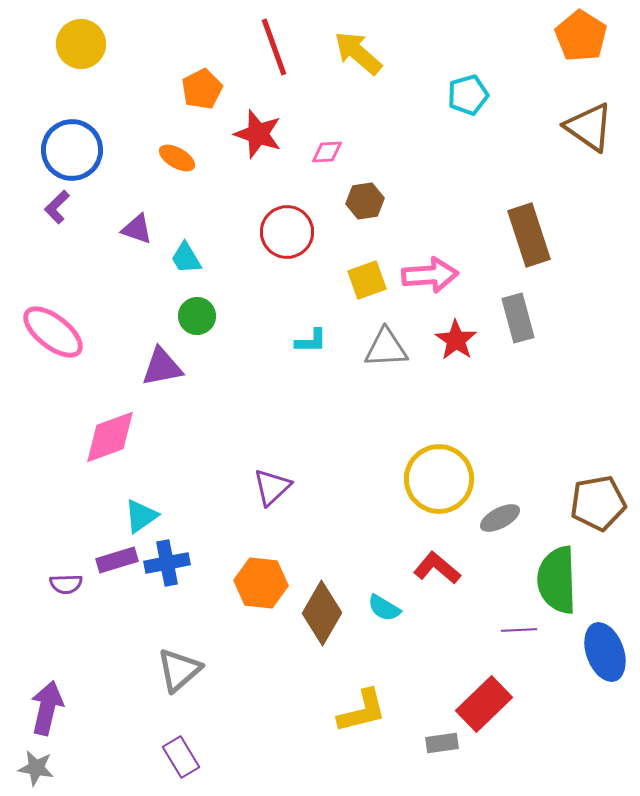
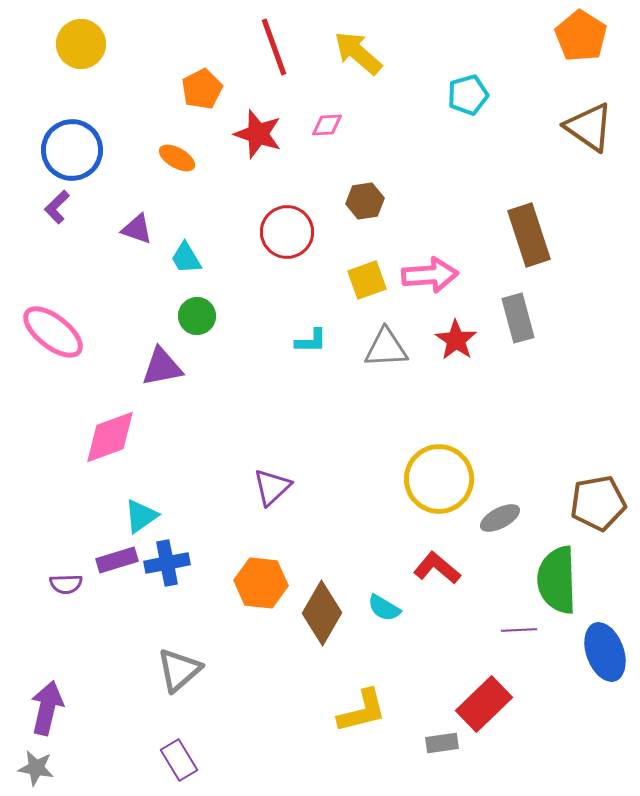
pink diamond at (327, 152): moved 27 px up
purple rectangle at (181, 757): moved 2 px left, 3 px down
